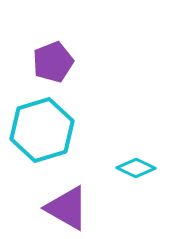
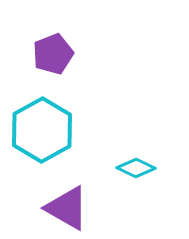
purple pentagon: moved 8 px up
cyan hexagon: rotated 12 degrees counterclockwise
